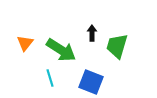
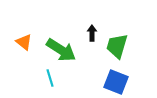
orange triangle: moved 1 px left, 1 px up; rotated 30 degrees counterclockwise
blue square: moved 25 px right
